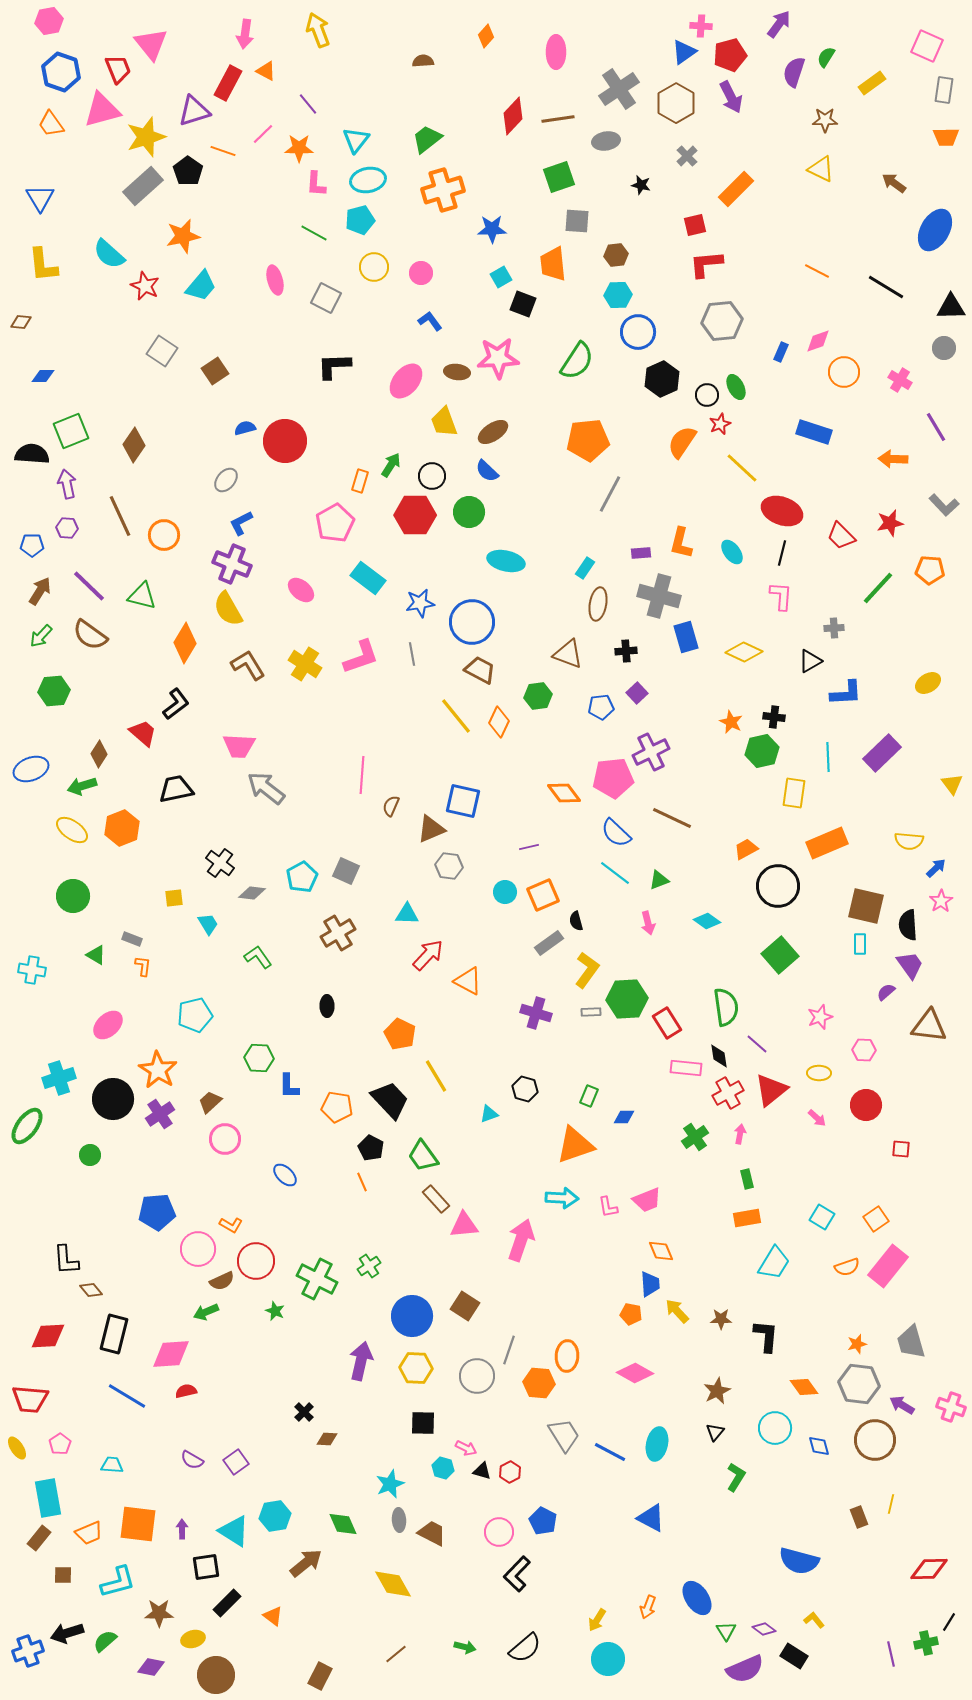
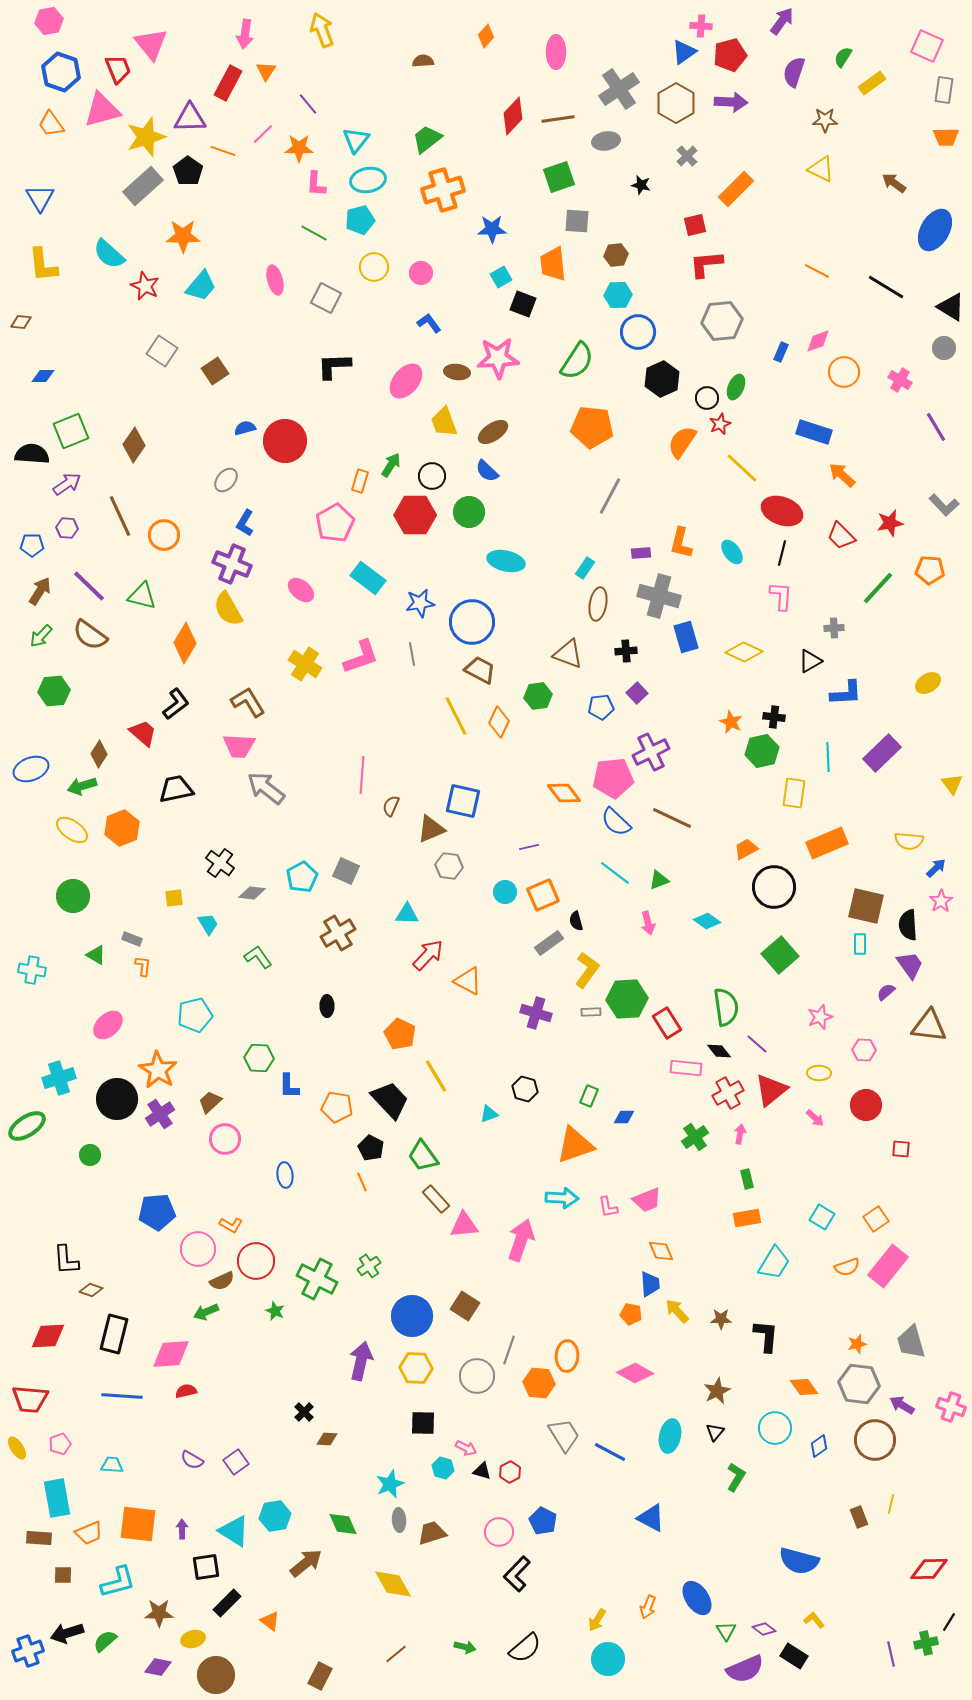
purple arrow at (779, 24): moved 3 px right, 3 px up
yellow arrow at (318, 30): moved 4 px right
green semicircle at (826, 57): moved 17 px right
orange triangle at (266, 71): rotated 35 degrees clockwise
purple arrow at (731, 97): moved 5 px down; rotated 60 degrees counterclockwise
purple triangle at (194, 111): moved 4 px left, 7 px down; rotated 16 degrees clockwise
orange star at (183, 236): rotated 12 degrees clockwise
black triangle at (951, 307): rotated 32 degrees clockwise
blue L-shape at (430, 321): moved 1 px left, 2 px down
green ellipse at (736, 387): rotated 50 degrees clockwise
black circle at (707, 395): moved 3 px down
orange pentagon at (588, 440): moved 4 px right, 13 px up; rotated 12 degrees clockwise
orange arrow at (893, 459): moved 51 px left, 16 px down; rotated 40 degrees clockwise
purple arrow at (67, 484): rotated 68 degrees clockwise
gray line at (610, 494): moved 2 px down
blue L-shape at (241, 523): moved 4 px right; rotated 32 degrees counterclockwise
brown L-shape at (248, 665): moved 37 px down
yellow line at (456, 716): rotated 12 degrees clockwise
blue semicircle at (616, 833): moved 11 px up
black circle at (778, 886): moved 4 px left, 1 px down
black diamond at (719, 1056): moved 5 px up; rotated 30 degrees counterclockwise
black circle at (113, 1099): moved 4 px right
pink arrow at (817, 1118): moved 2 px left
green ellipse at (27, 1126): rotated 21 degrees clockwise
blue ellipse at (285, 1175): rotated 40 degrees clockwise
brown diamond at (91, 1290): rotated 30 degrees counterclockwise
blue line at (127, 1396): moved 5 px left; rotated 27 degrees counterclockwise
pink pentagon at (60, 1444): rotated 15 degrees clockwise
cyan ellipse at (657, 1444): moved 13 px right, 8 px up
blue diamond at (819, 1446): rotated 70 degrees clockwise
cyan rectangle at (48, 1498): moved 9 px right
brown trapezoid at (432, 1533): rotated 44 degrees counterclockwise
brown rectangle at (39, 1538): rotated 55 degrees clockwise
orange triangle at (273, 1616): moved 3 px left, 5 px down
purple diamond at (151, 1667): moved 7 px right
